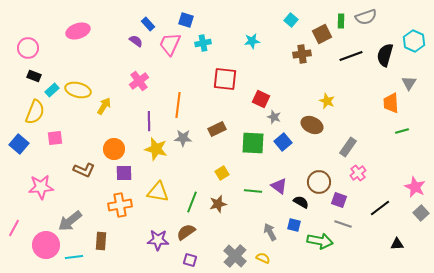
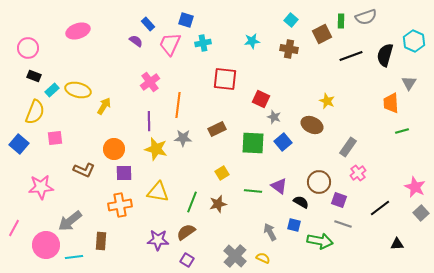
brown cross at (302, 54): moved 13 px left, 5 px up; rotated 18 degrees clockwise
pink cross at (139, 81): moved 11 px right, 1 px down
purple square at (190, 260): moved 3 px left; rotated 16 degrees clockwise
